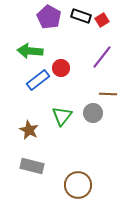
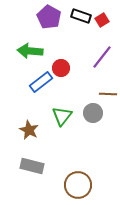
blue rectangle: moved 3 px right, 2 px down
